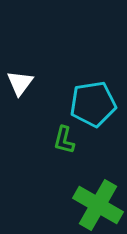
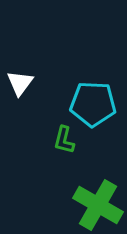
cyan pentagon: rotated 12 degrees clockwise
